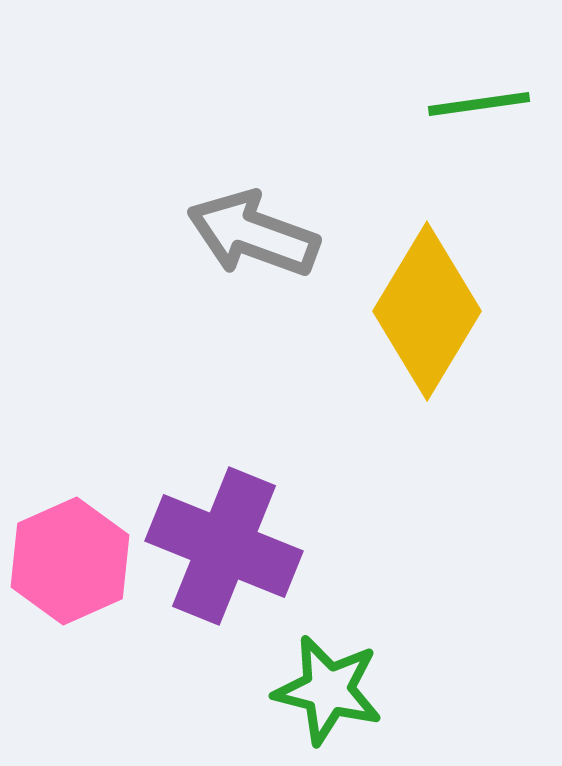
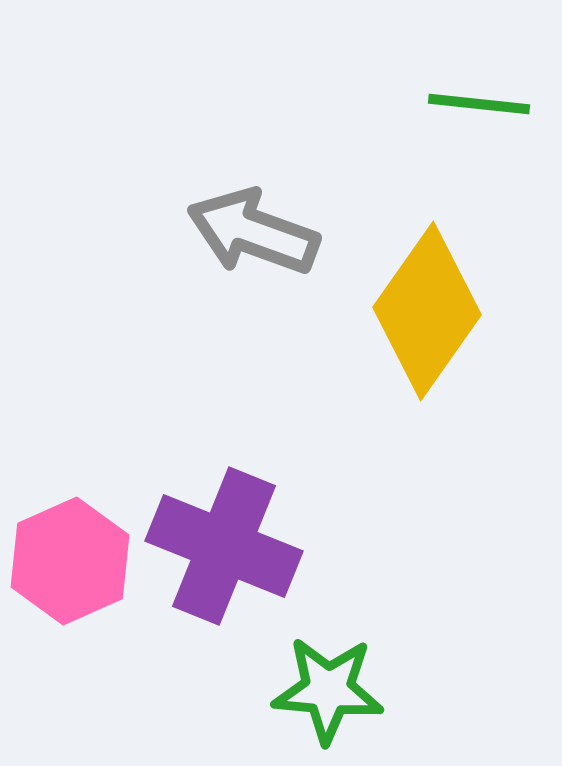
green line: rotated 14 degrees clockwise
gray arrow: moved 2 px up
yellow diamond: rotated 4 degrees clockwise
green star: rotated 9 degrees counterclockwise
